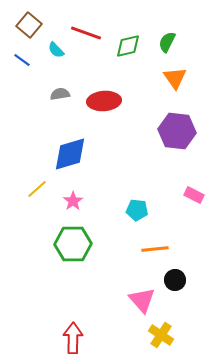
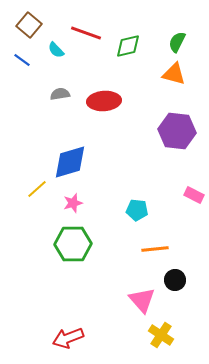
green semicircle: moved 10 px right
orange triangle: moved 1 px left, 4 px up; rotated 40 degrees counterclockwise
blue diamond: moved 8 px down
pink star: moved 2 px down; rotated 18 degrees clockwise
red arrow: moved 5 px left; rotated 112 degrees counterclockwise
